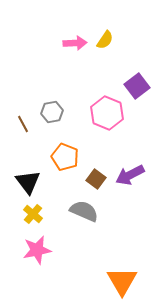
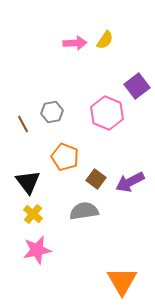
purple arrow: moved 7 px down
gray semicircle: rotated 32 degrees counterclockwise
